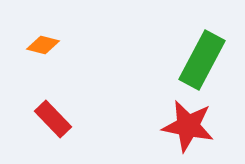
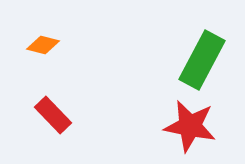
red rectangle: moved 4 px up
red star: moved 2 px right
